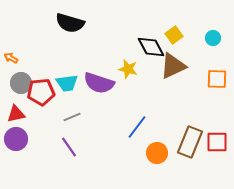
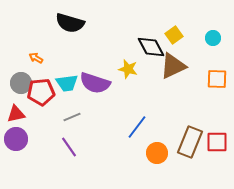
orange arrow: moved 25 px right
purple semicircle: moved 4 px left
